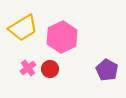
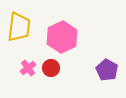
yellow trapezoid: moved 4 px left, 1 px up; rotated 52 degrees counterclockwise
red circle: moved 1 px right, 1 px up
